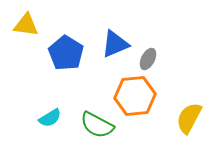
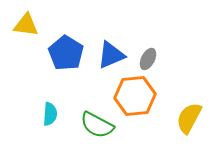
blue triangle: moved 4 px left, 11 px down
cyan semicircle: moved 4 px up; rotated 55 degrees counterclockwise
